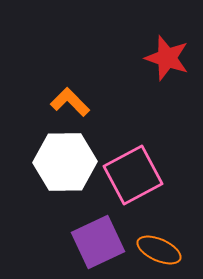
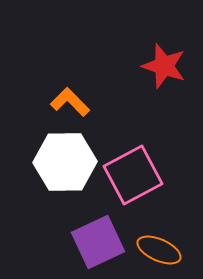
red star: moved 3 px left, 8 px down
